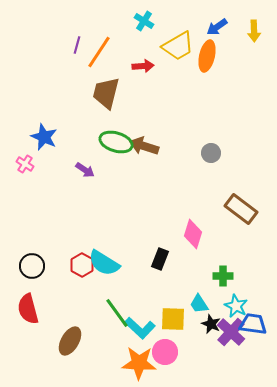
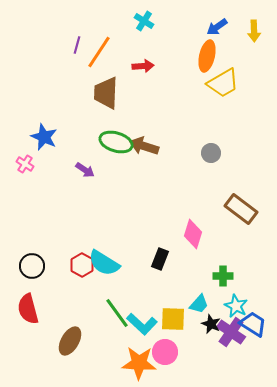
yellow trapezoid: moved 45 px right, 37 px down
brown trapezoid: rotated 12 degrees counterclockwise
cyan trapezoid: rotated 105 degrees counterclockwise
blue trapezoid: rotated 24 degrees clockwise
cyan L-shape: moved 2 px right, 4 px up
purple cross: rotated 8 degrees counterclockwise
